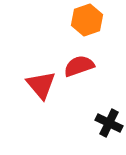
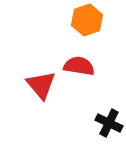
red semicircle: rotated 28 degrees clockwise
